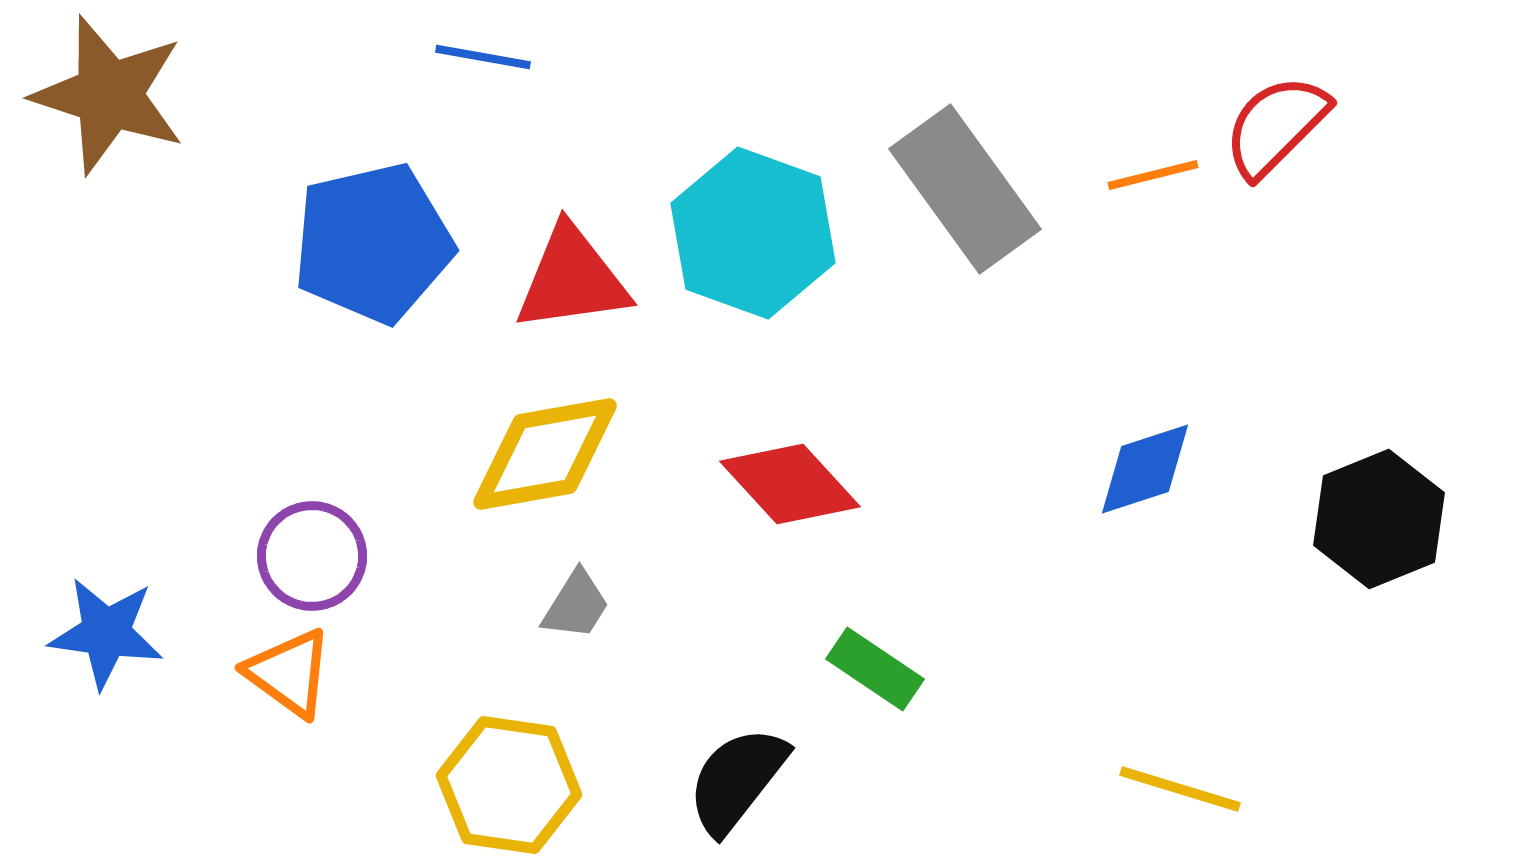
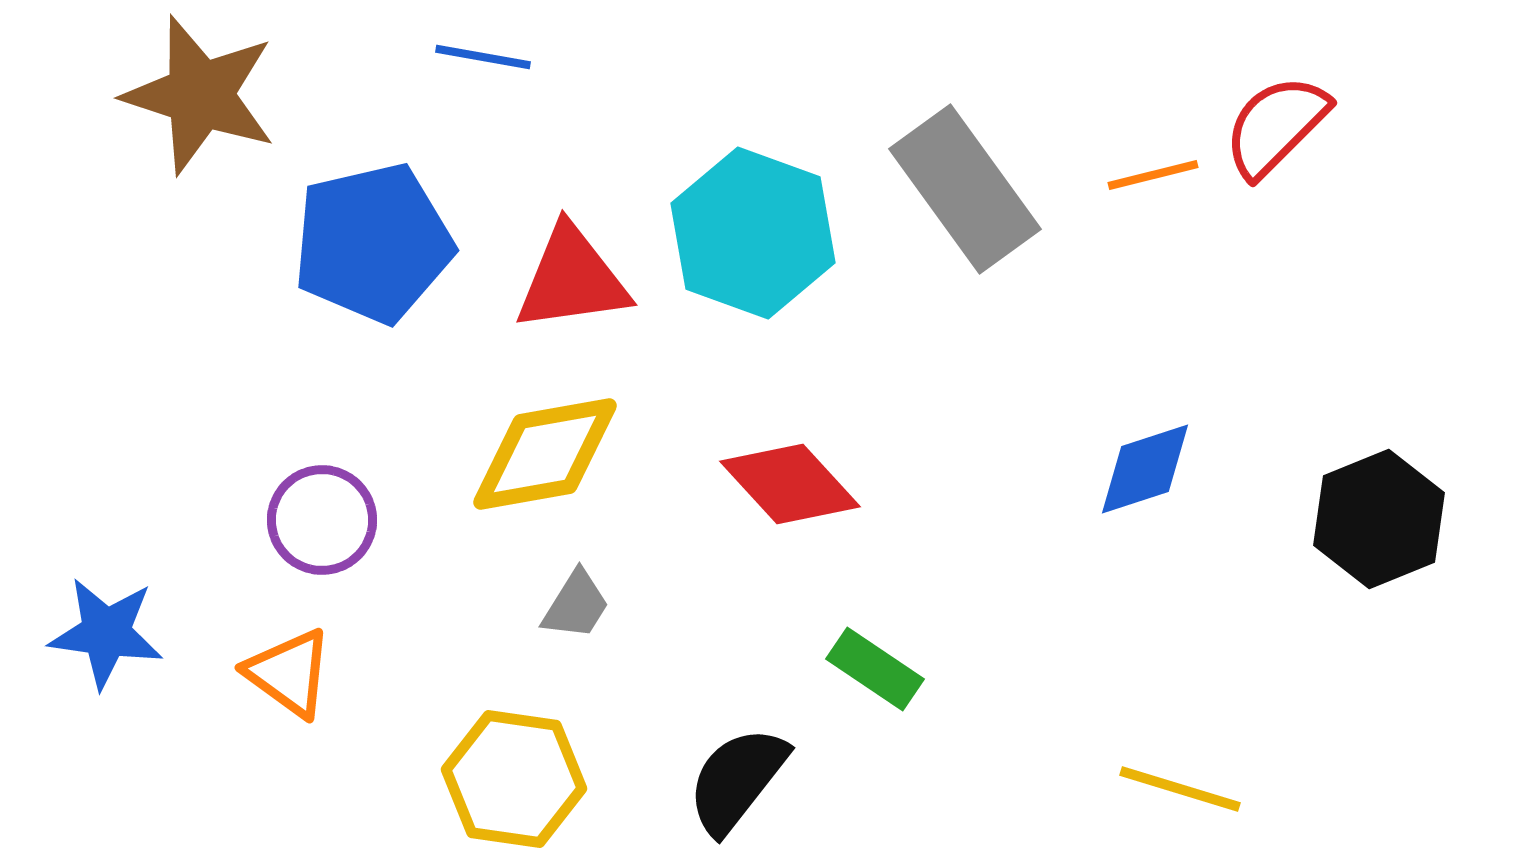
brown star: moved 91 px right
purple circle: moved 10 px right, 36 px up
yellow hexagon: moved 5 px right, 6 px up
